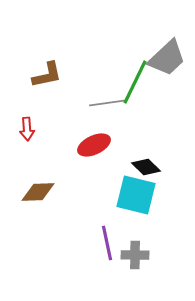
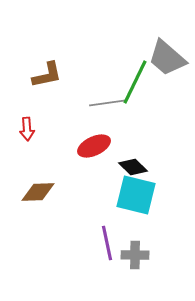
gray trapezoid: rotated 84 degrees clockwise
red ellipse: moved 1 px down
black diamond: moved 13 px left
